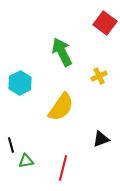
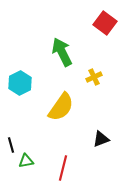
yellow cross: moved 5 px left, 1 px down
